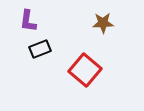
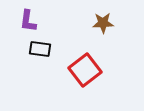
black rectangle: rotated 30 degrees clockwise
red square: rotated 12 degrees clockwise
